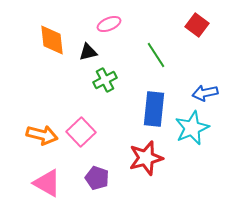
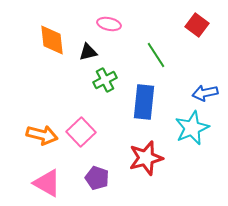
pink ellipse: rotated 35 degrees clockwise
blue rectangle: moved 10 px left, 7 px up
